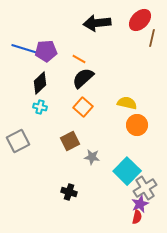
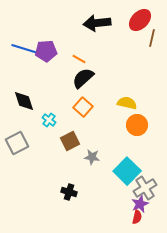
black diamond: moved 16 px left, 18 px down; rotated 65 degrees counterclockwise
cyan cross: moved 9 px right, 13 px down; rotated 24 degrees clockwise
gray square: moved 1 px left, 2 px down
